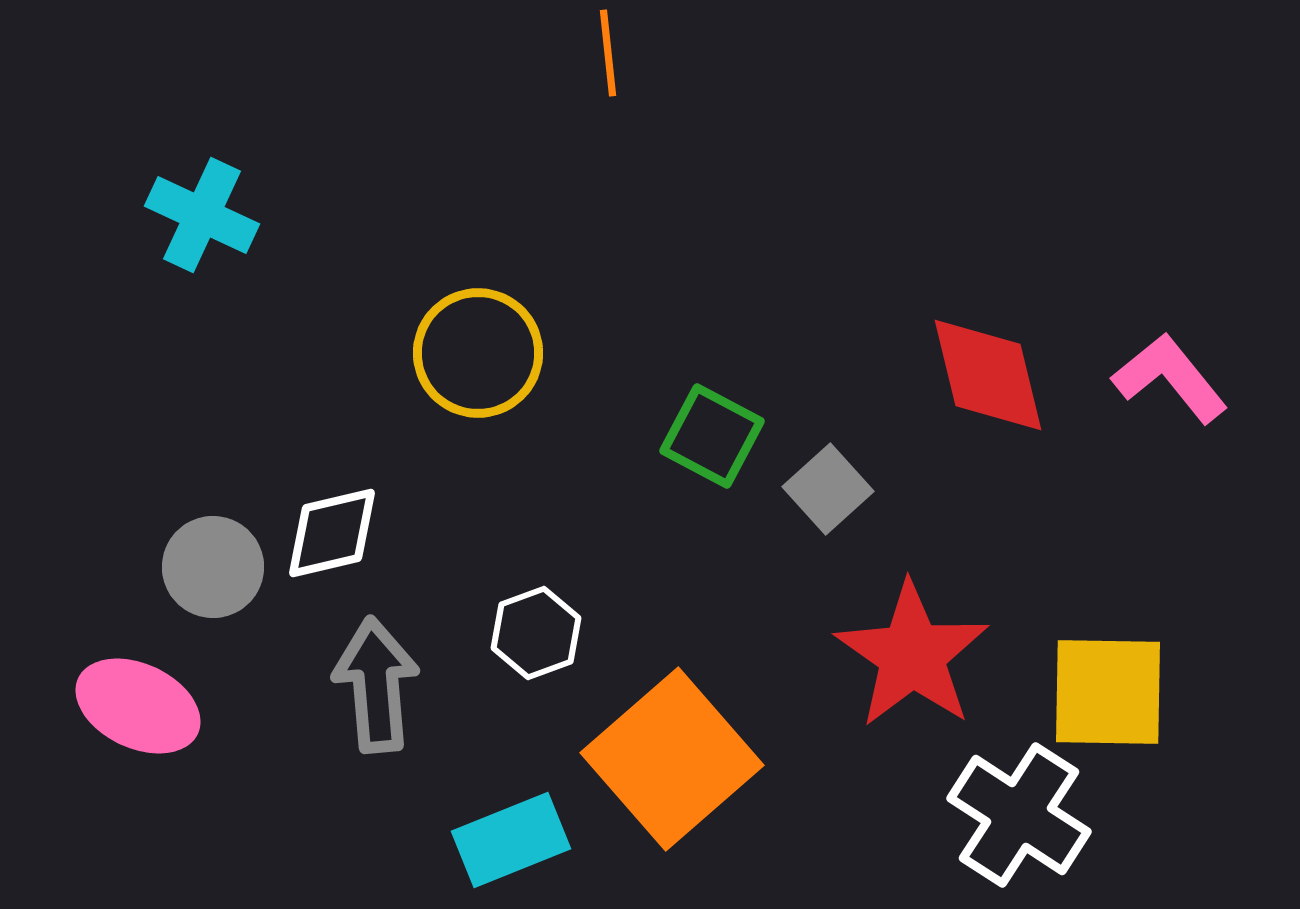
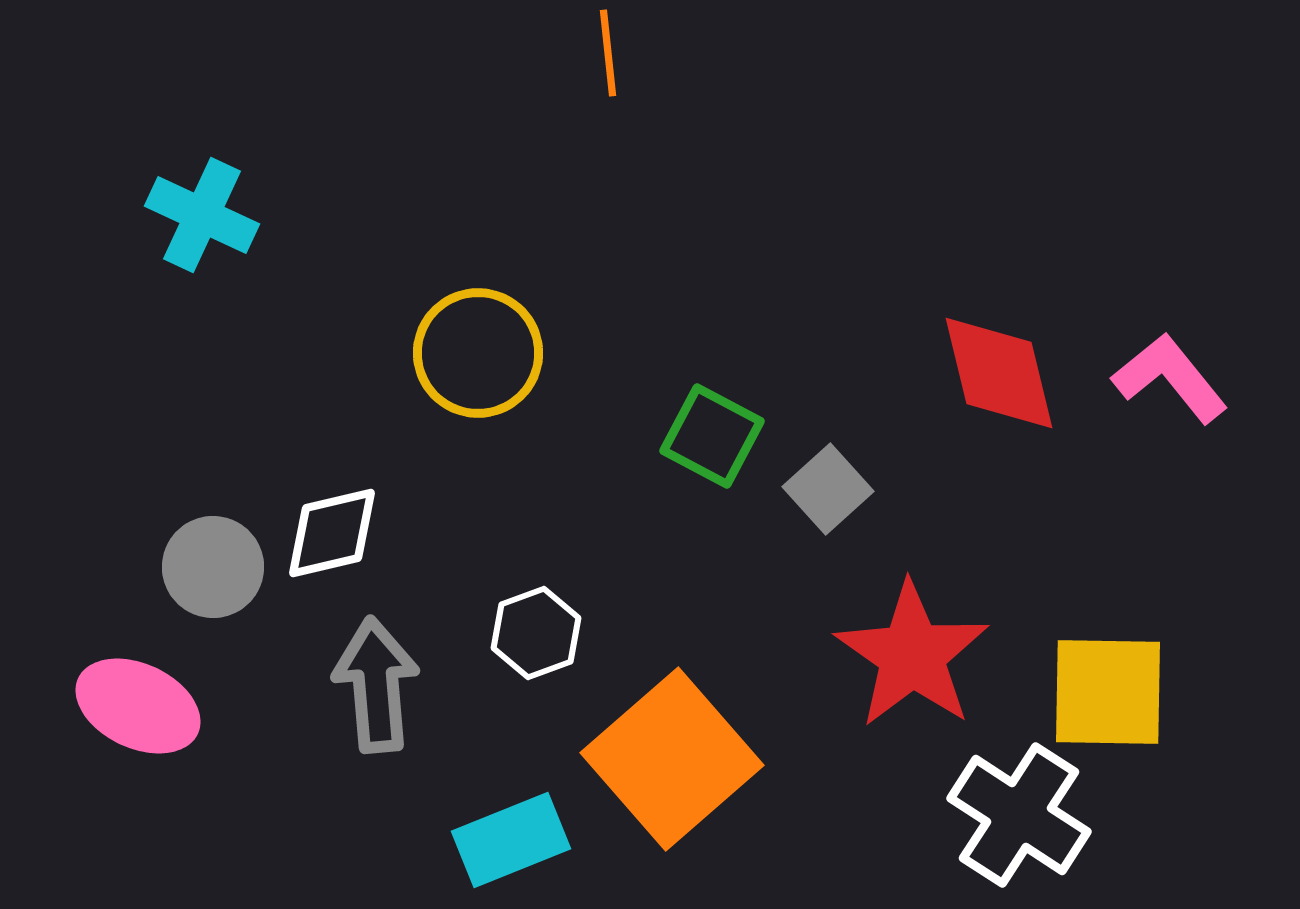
red diamond: moved 11 px right, 2 px up
